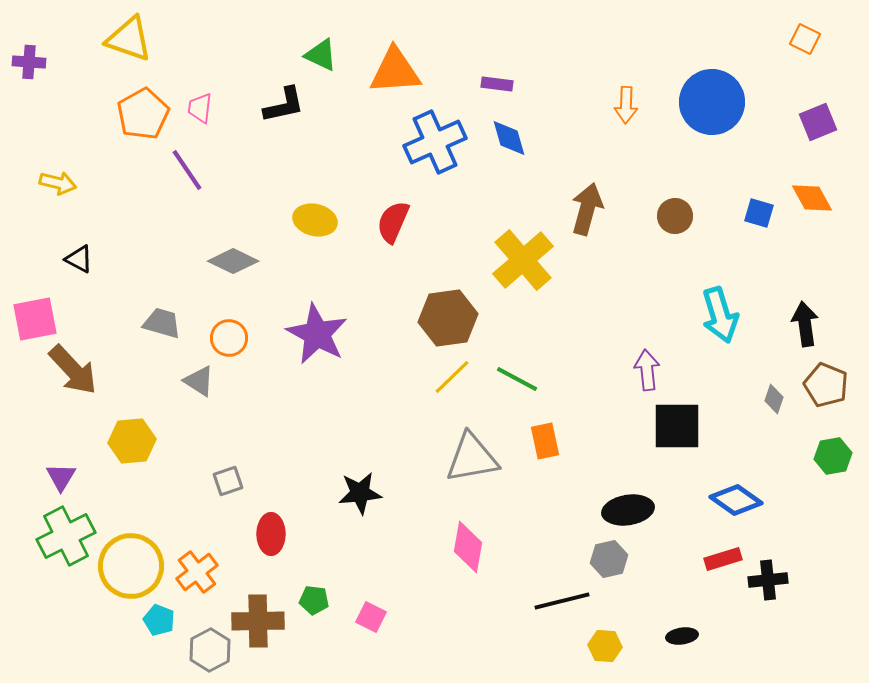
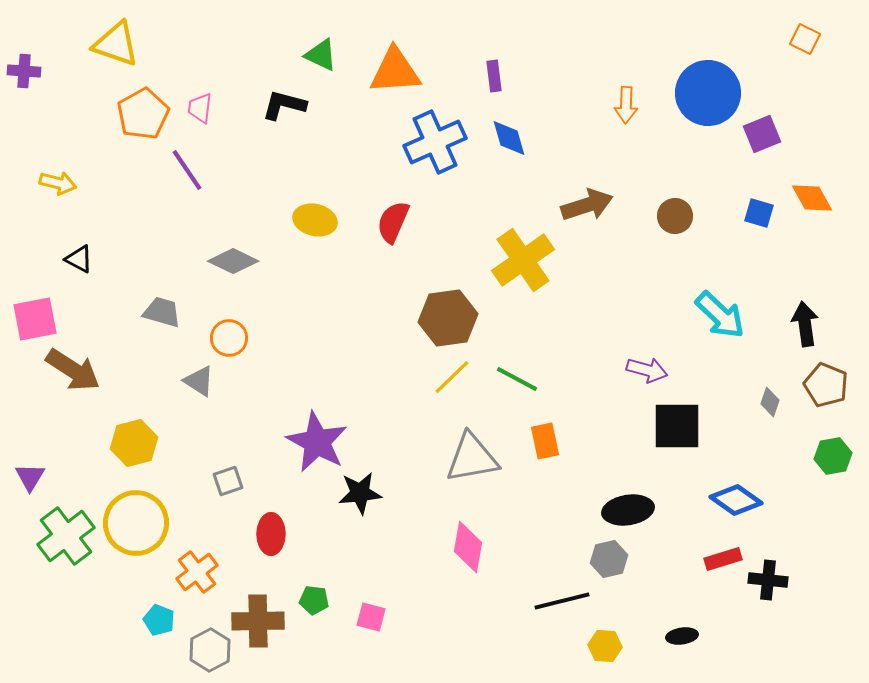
yellow triangle at (129, 39): moved 13 px left, 5 px down
purple cross at (29, 62): moved 5 px left, 9 px down
purple rectangle at (497, 84): moved 3 px left, 8 px up; rotated 76 degrees clockwise
blue circle at (712, 102): moved 4 px left, 9 px up
black L-shape at (284, 105): rotated 153 degrees counterclockwise
purple square at (818, 122): moved 56 px left, 12 px down
brown arrow at (587, 209): moved 4 px up; rotated 57 degrees clockwise
yellow cross at (523, 260): rotated 6 degrees clockwise
cyan arrow at (720, 315): rotated 30 degrees counterclockwise
gray trapezoid at (162, 323): moved 11 px up
purple star at (317, 334): moved 108 px down
brown arrow at (73, 370): rotated 14 degrees counterclockwise
purple arrow at (647, 370): rotated 111 degrees clockwise
gray diamond at (774, 399): moved 4 px left, 3 px down
yellow hexagon at (132, 441): moved 2 px right, 2 px down; rotated 9 degrees counterclockwise
purple triangle at (61, 477): moved 31 px left
green cross at (66, 536): rotated 10 degrees counterclockwise
yellow circle at (131, 566): moved 5 px right, 43 px up
black cross at (768, 580): rotated 12 degrees clockwise
pink square at (371, 617): rotated 12 degrees counterclockwise
